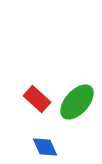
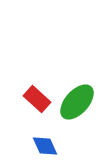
blue diamond: moved 1 px up
